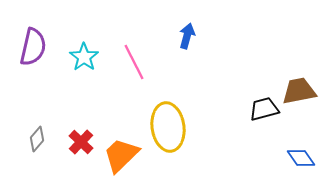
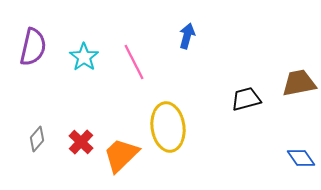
brown trapezoid: moved 8 px up
black trapezoid: moved 18 px left, 10 px up
